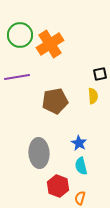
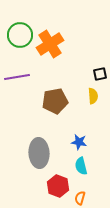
blue star: moved 1 px up; rotated 21 degrees counterclockwise
